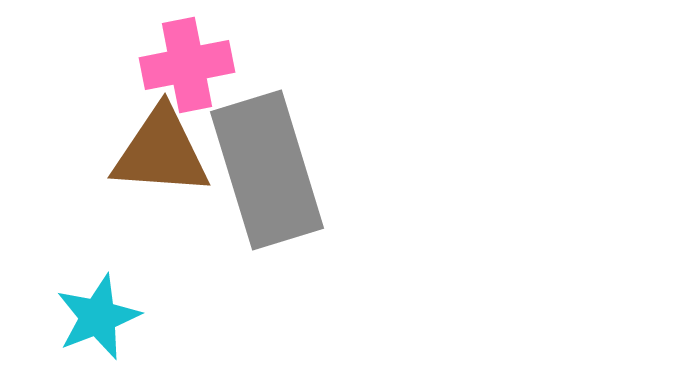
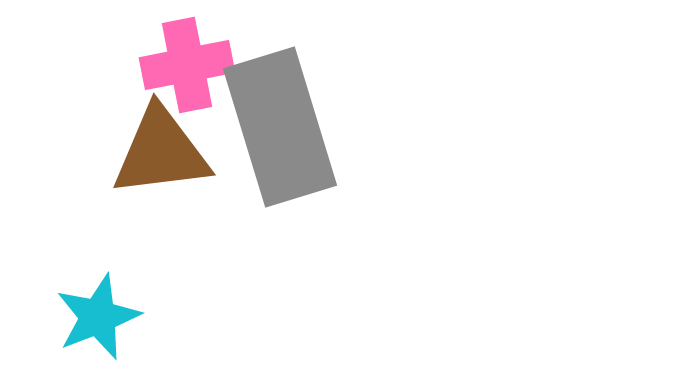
brown triangle: rotated 11 degrees counterclockwise
gray rectangle: moved 13 px right, 43 px up
